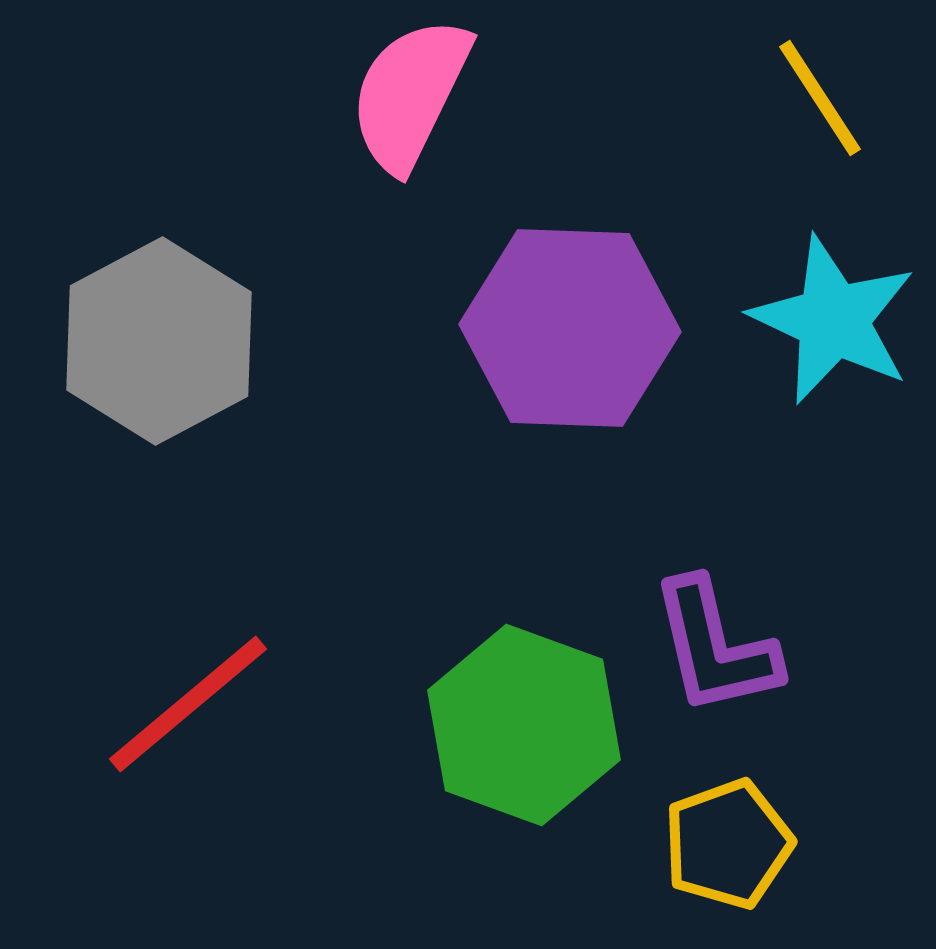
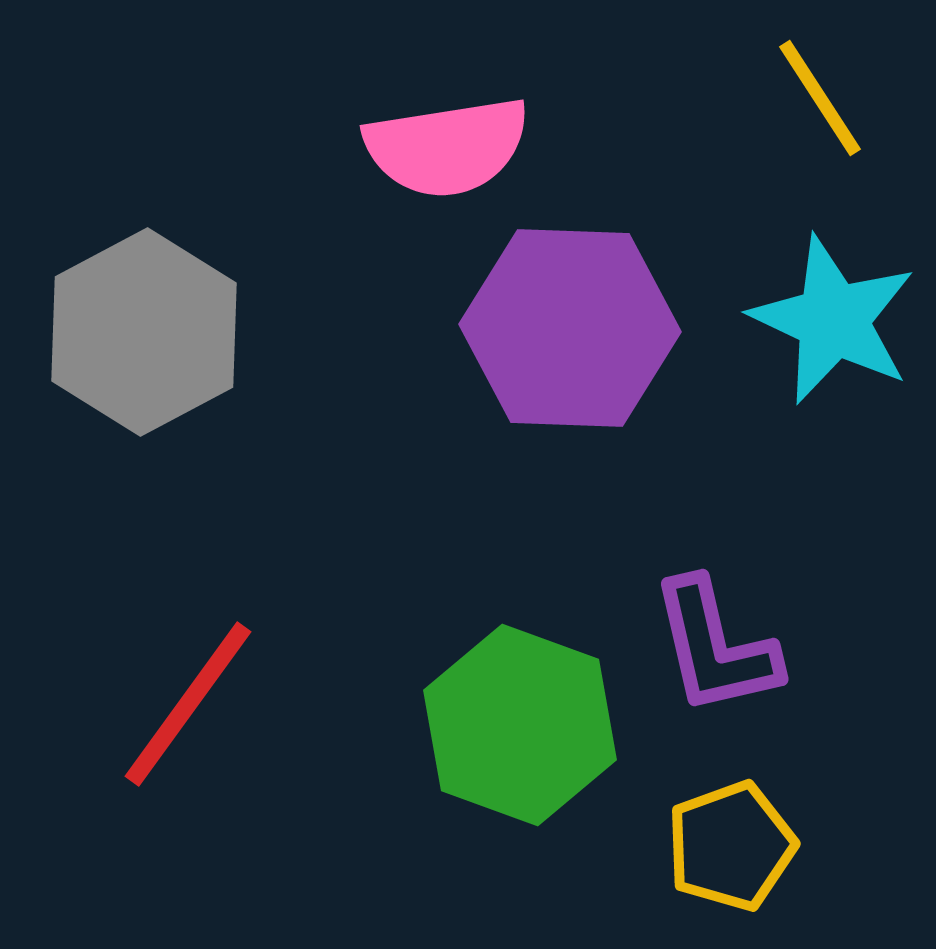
pink semicircle: moved 37 px right, 53 px down; rotated 125 degrees counterclockwise
gray hexagon: moved 15 px left, 9 px up
red line: rotated 14 degrees counterclockwise
green hexagon: moved 4 px left
yellow pentagon: moved 3 px right, 2 px down
